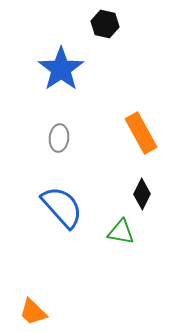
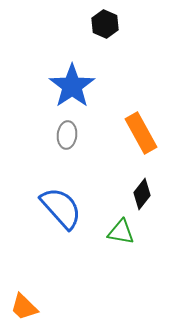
black hexagon: rotated 12 degrees clockwise
blue star: moved 11 px right, 17 px down
gray ellipse: moved 8 px right, 3 px up
black diamond: rotated 12 degrees clockwise
blue semicircle: moved 1 px left, 1 px down
orange trapezoid: moved 9 px left, 5 px up
